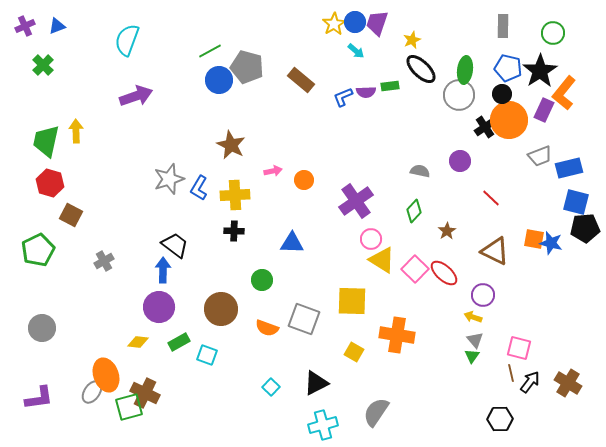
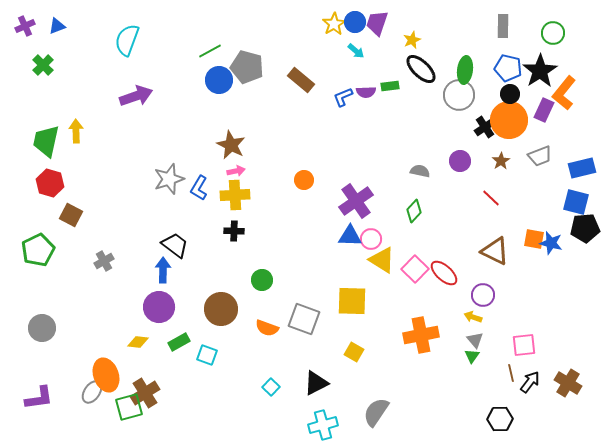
black circle at (502, 94): moved 8 px right
blue rectangle at (569, 168): moved 13 px right
pink arrow at (273, 171): moved 37 px left
brown star at (447, 231): moved 54 px right, 70 px up
blue triangle at (292, 243): moved 58 px right, 7 px up
orange cross at (397, 335): moved 24 px right; rotated 20 degrees counterclockwise
pink square at (519, 348): moved 5 px right, 3 px up; rotated 20 degrees counterclockwise
brown cross at (145, 393): rotated 32 degrees clockwise
